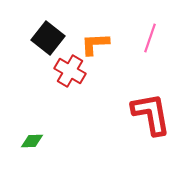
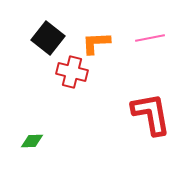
pink line: rotated 60 degrees clockwise
orange L-shape: moved 1 px right, 1 px up
red cross: moved 2 px right, 1 px down; rotated 16 degrees counterclockwise
